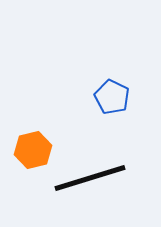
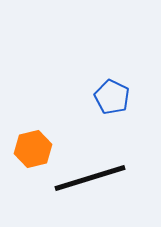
orange hexagon: moved 1 px up
